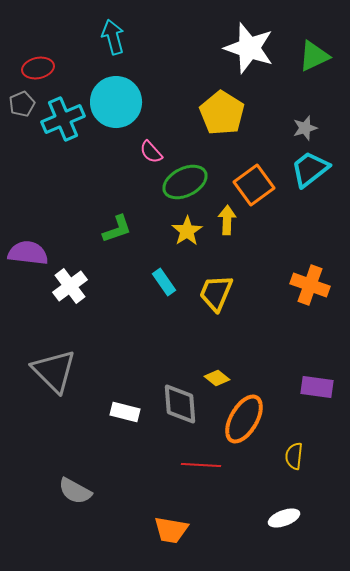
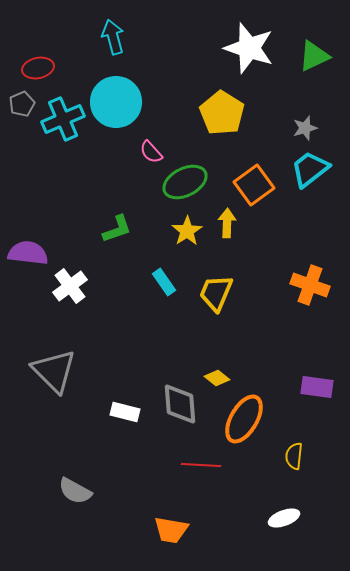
yellow arrow: moved 3 px down
